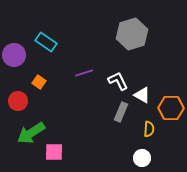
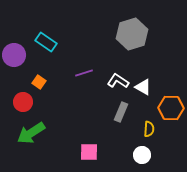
white L-shape: rotated 30 degrees counterclockwise
white triangle: moved 1 px right, 8 px up
red circle: moved 5 px right, 1 px down
pink square: moved 35 px right
white circle: moved 3 px up
